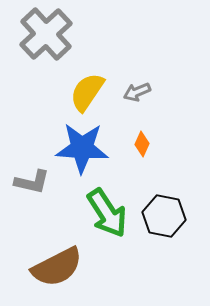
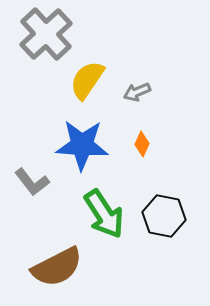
yellow semicircle: moved 12 px up
blue star: moved 3 px up
gray L-shape: rotated 39 degrees clockwise
green arrow: moved 3 px left, 1 px down
